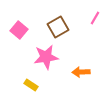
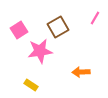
pink square: rotated 18 degrees clockwise
pink star: moved 6 px left, 6 px up
